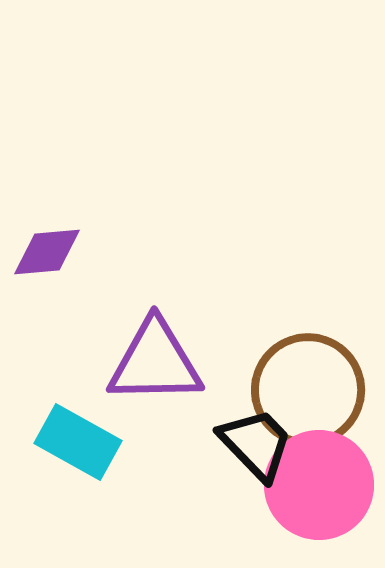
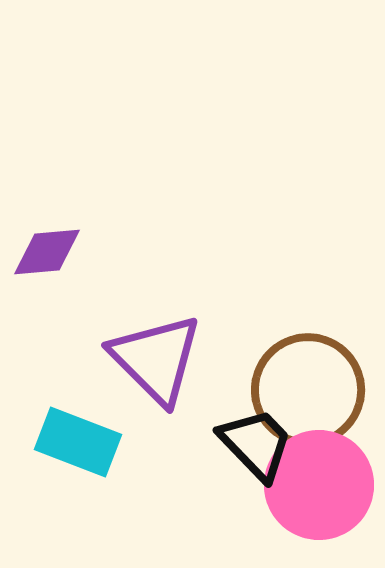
purple triangle: moved 1 px right, 3 px up; rotated 46 degrees clockwise
cyan rectangle: rotated 8 degrees counterclockwise
